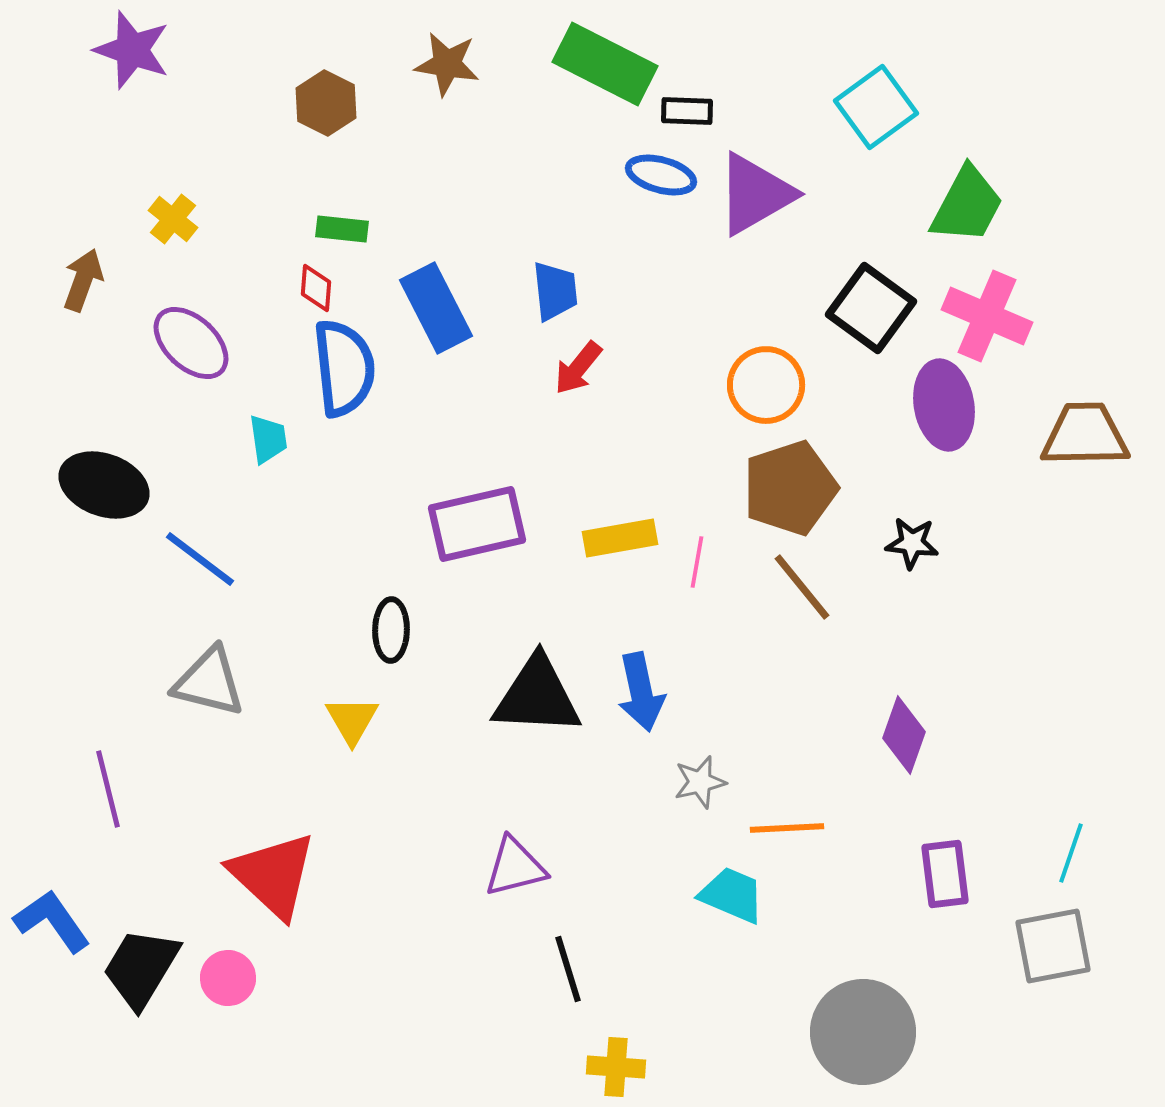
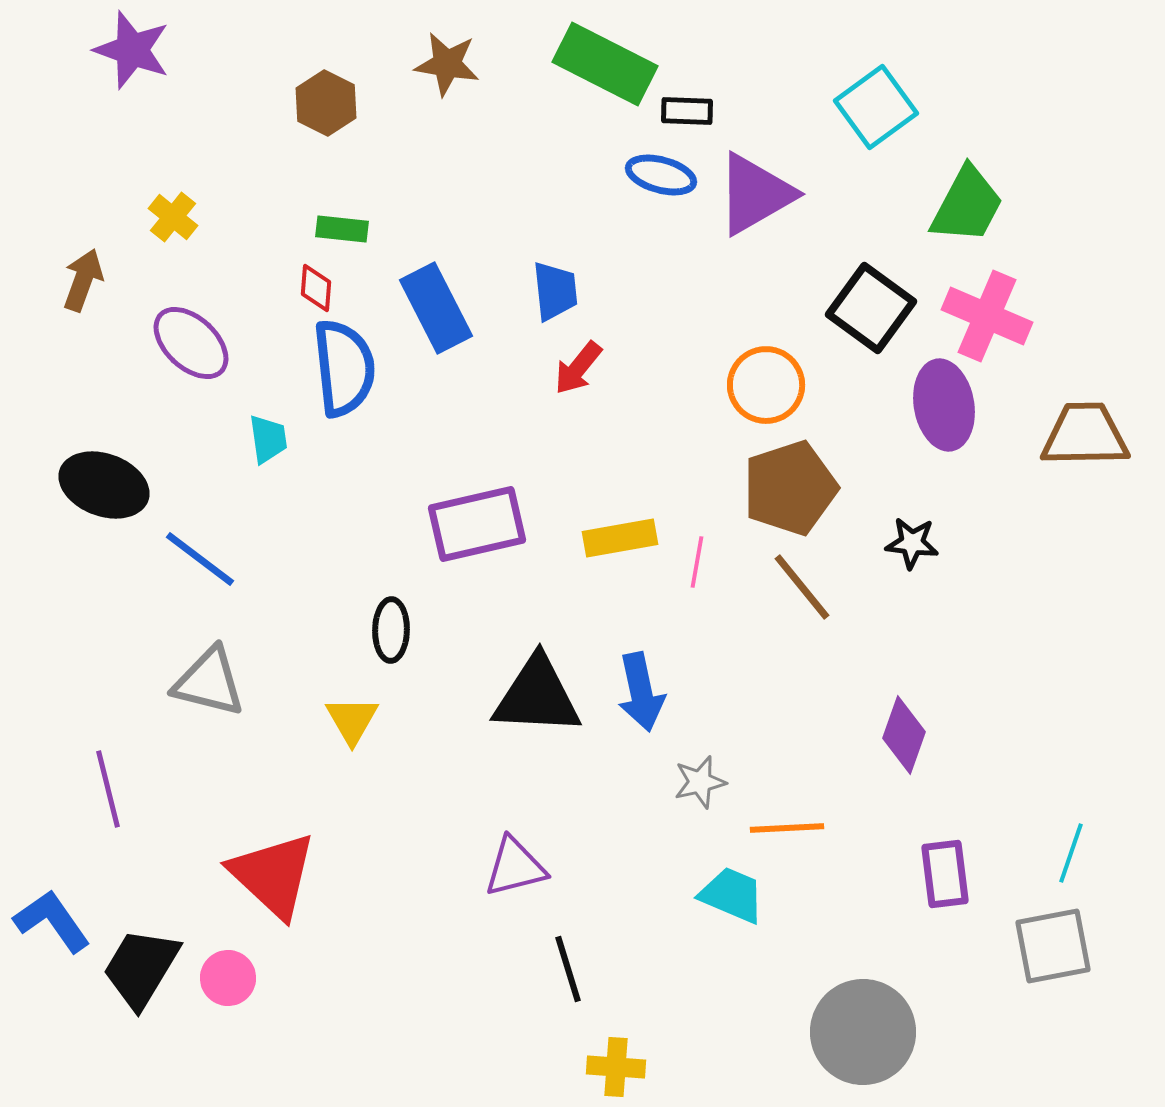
yellow cross at (173, 219): moved 2 px up
